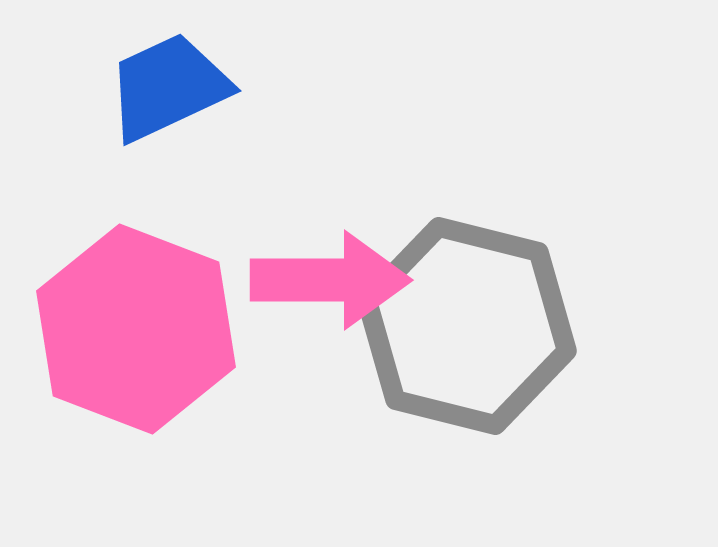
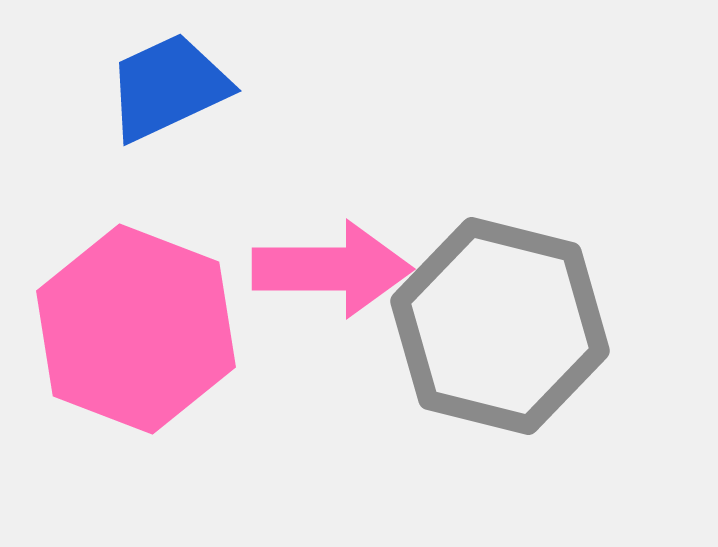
pink arrow: moved 2 px right, 11 px up
gray hexagon: moved 33 px right
